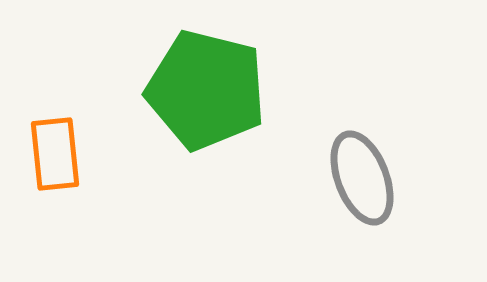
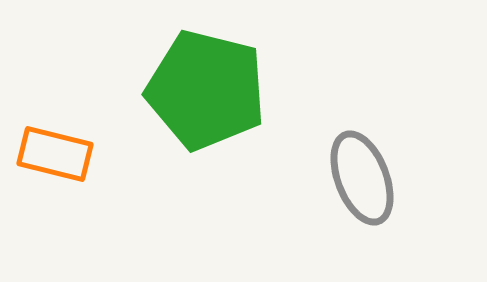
orange rectangle: rotated 70 degrees counterclockwise
